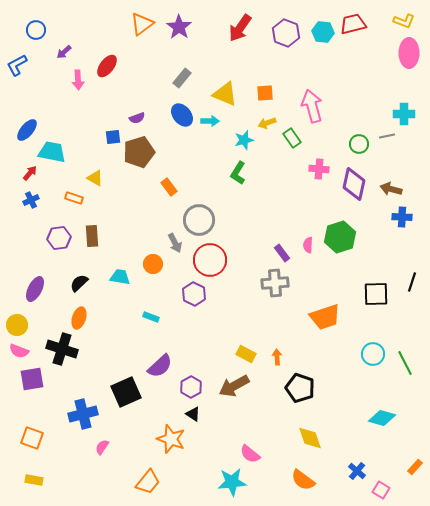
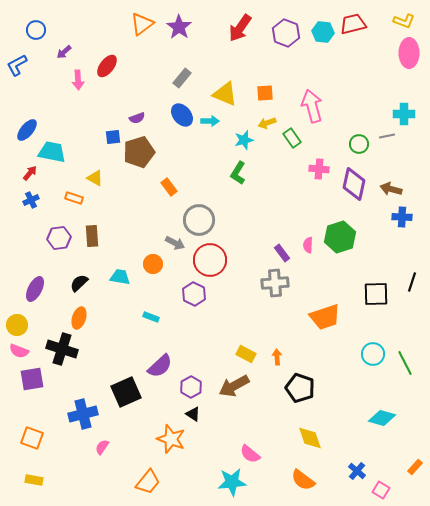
gray arrow at (175, 243): rotated 36 degrees counterclockwise
